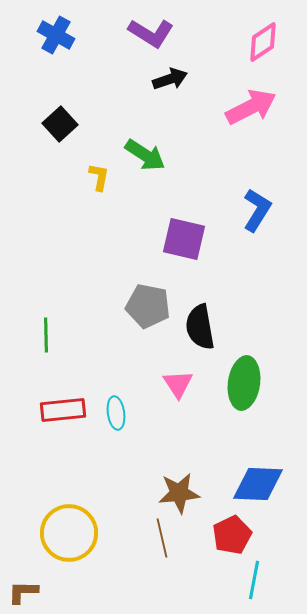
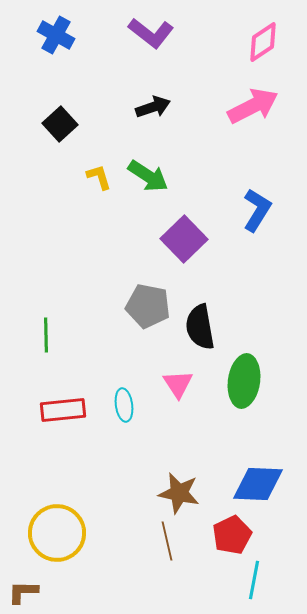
purple L-shape: rotated 6 degrees clockwise
black arrow: moved 17 px left, 28 px down
pink arrow: moved 2 px right, 1 px up
green arrow: moved 3 px right, 21 px down
yellow L-shape: rotated 28 degrees counterclockwise
purple square: rotated 33 degrees clockwise
green ellipse: moved 2 px up
cyan ellipse: moved 8 px right, 8 px up
brown star: rotated 18 degrees clockwise
yellow circle: moved 12 px left
brown line: moved 5 px right, 3 px down
